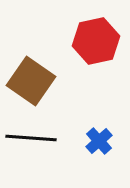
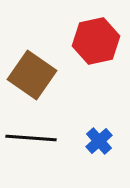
brown square: moved 1 px right, 6 px up
